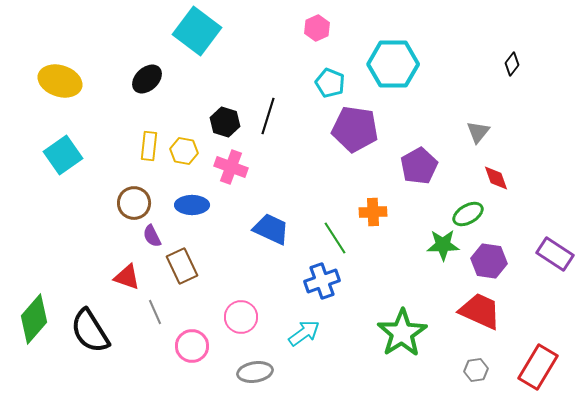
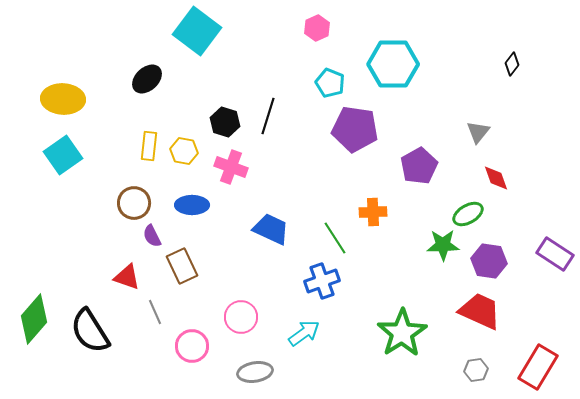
yellow ellipse at (60, 81): moved 3 px right, 18 px down; rotated 15 degrees counterclockwise
